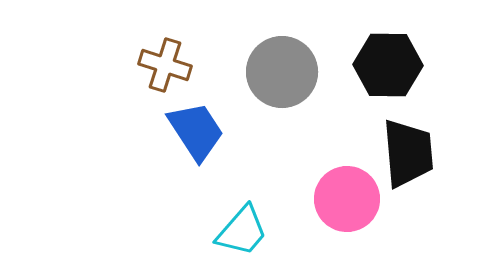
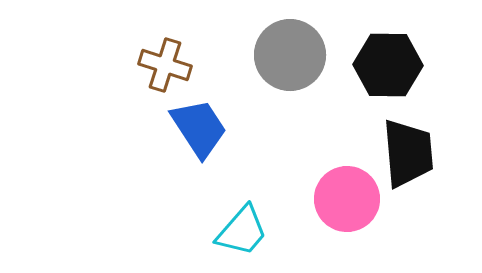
gray circle: moved 8 px right, 17 px up
blue trapezoid: moved 3 px right, 3 px up
